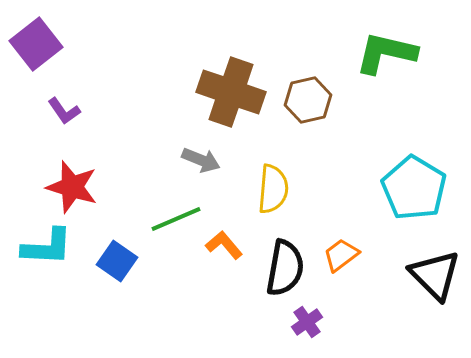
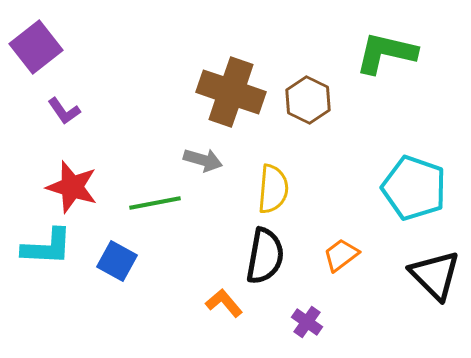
purple square: moved 3 px down
brown hexagon: rotated 21 degrees counterclockwise
gray arrow: moved 2 px right; rotated 6 degrees counterclockwise
cyan pentagon: rotated 12 degrees counterclockwise
green line: moved 21 px left, 16 px up; rotated 12 degrees clockwise
orange L-shape: moved 58 px down
blue square: rotated 6 degrees counterclockwise
black semicircle: moved 20 px left, 12 px up
purple cross: rotated 20 degrees counterclockwise
